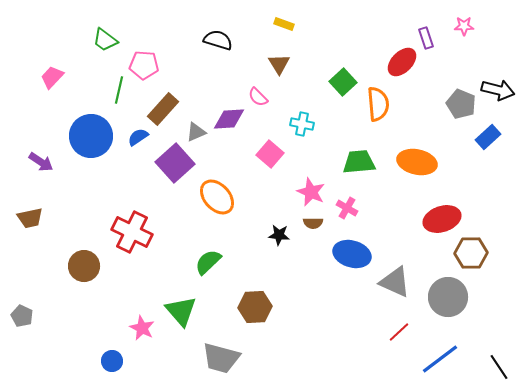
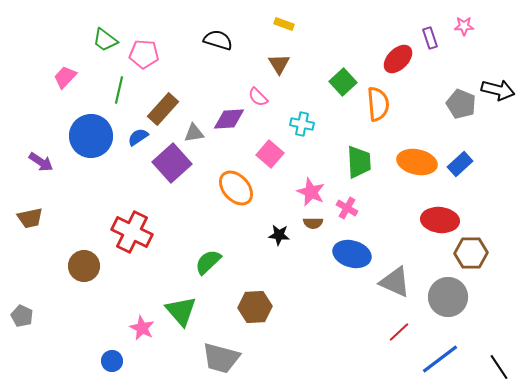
purple rectangle at (426, 38): moved 4 px right
red ellipse at (402, 62): moved 4 px left, 3 px up
pink pentagon at (144, 65): moved 11 px up
pink trapezoid at (52, 77): moved 13 px right
gray triangle at (196, 132): moved 2 px left, 1 px down; rotated 15 degrees clockwise
blue rectangle at (488, 137): moved 28 px left, 27 px down
green trapezoid at (359, 162): rotated 92 degrees clockwise
purple square at (175, 163): moved 3 px left
orange ellipse at (217, 197): moved 19 px right, 9 px up
red ellipse at (442, 219): moved 2 px left, 1 px down; rotated 24 degrees clockwise
